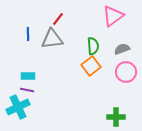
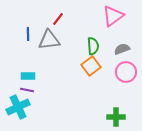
gray triangle: moved 3 px left, 1 px down
